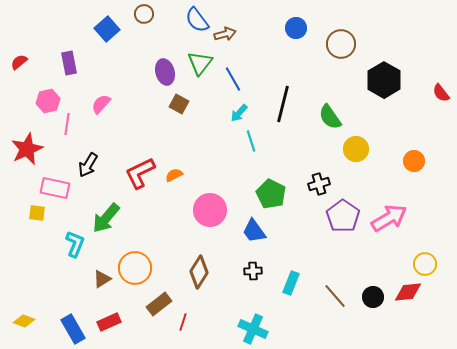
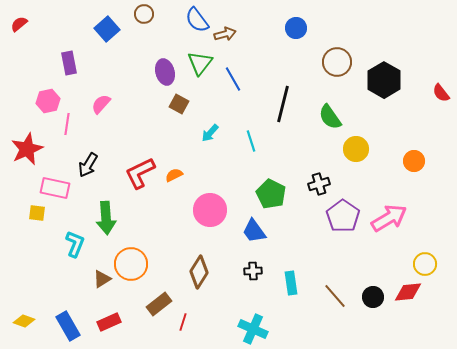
brown circle at (341, 44): moved 4 px left, 18 px down
red semicircle at (19, 62): moved 38 px up
cyan arrow at (239, 113): moved 29 px left, 20 px down
green arrow at (106, 218): rotated 44 degrees counterclockwise
orange circle at (135, 268): moved 4 px left, 4 px up
cyan rectangle at (291, 283): rotated 30 degrees counterclockwise
blue rectangle at (73, 329): moved 5 px left, 3 px up
